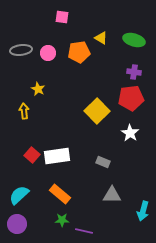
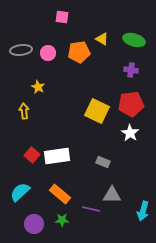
yellow triangle: moved 1 px right, 1 px down
purple cross: moved 3 px left, 2 px up
yellow star: moved 2 px up
red pentagon: moved 6 px down
yellow square: rotated 20 degrees counterclockwise
cyan semicircle: moved 1 px right, 3 px up
purple circle: moved 17 px right
purple line: moved 7 px right, 22 px up
